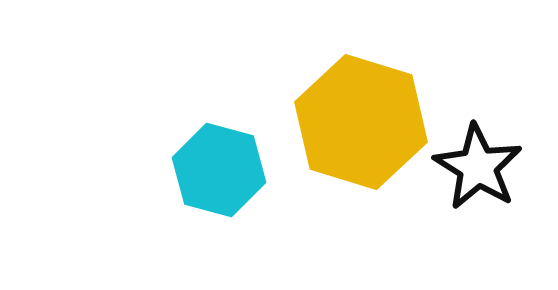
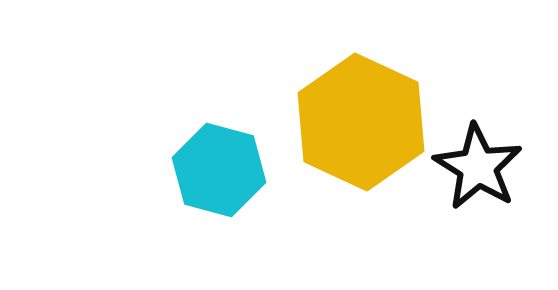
yellow hexagon: rotated 8 degrees clockwise
